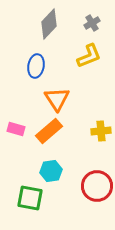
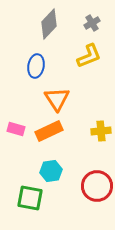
orange rectangle: rotated 16 degrees clockwise
